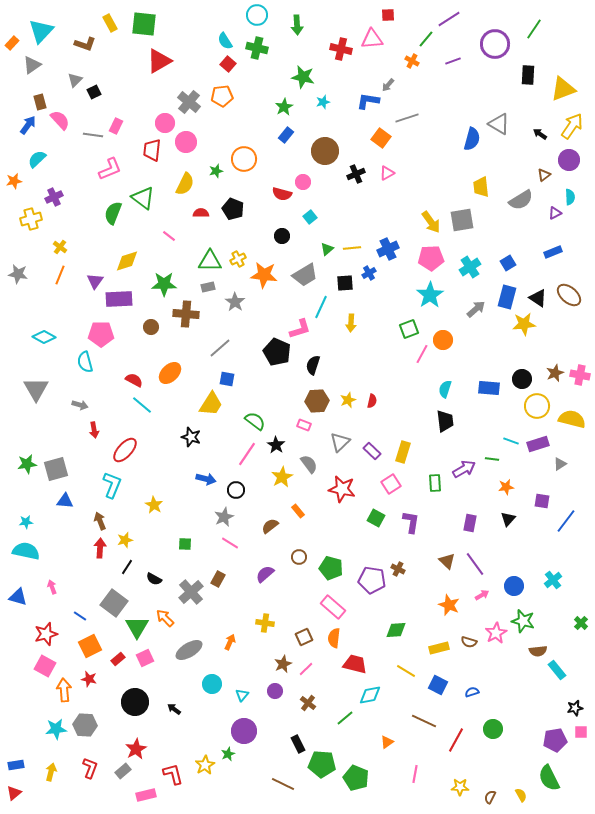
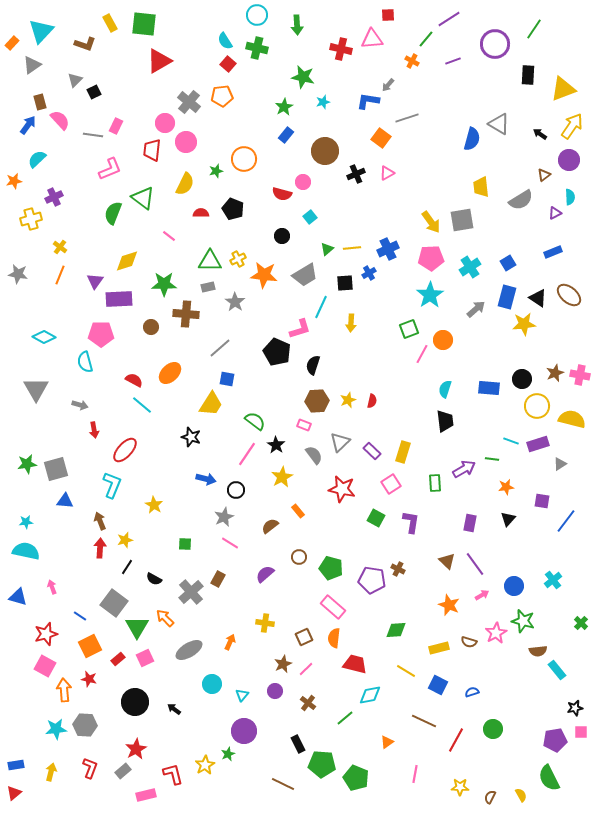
gray semicircle at (309, 464): moved 5 px right, 9 px up
